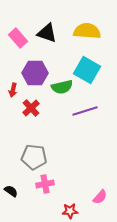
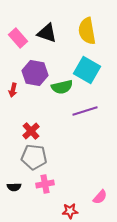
yellow semicircle: rotated 104 degrees counterclockwise
purple hexagon: rotated 10 degrees clockwise
red cross: moved 23 px down
black semicircle: moved 3 px right, 4 px up; rotated 144 degrees clockwise
